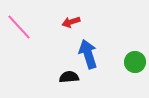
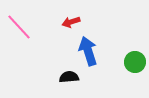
blue arrow: moved 3 px up
